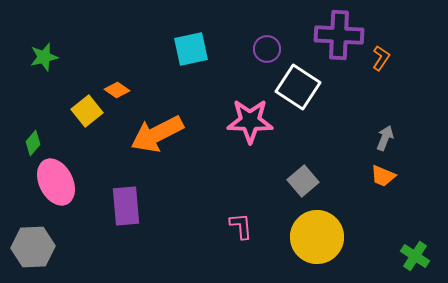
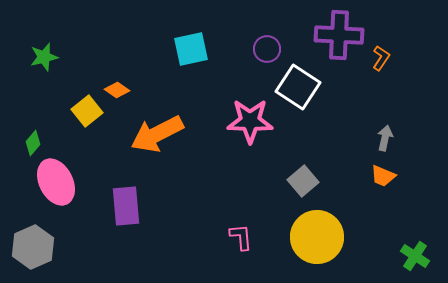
gray arrow: rotated 10 degrees counterclockwise
pink L-shape: moved 11 px down
gray hexagon: rotated 21 degrees counterclockwise
